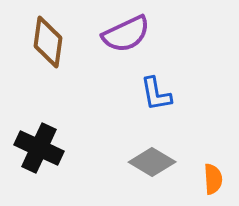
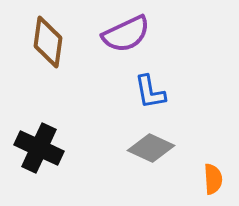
blue L-shape: moved 6 px left, 2 px up
gray diamond: moved 1 px left, 14 px up; rotated 6 degrees counterclockwise
